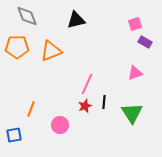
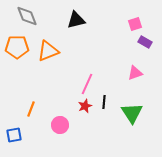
orange triangle: moved 3 px left
